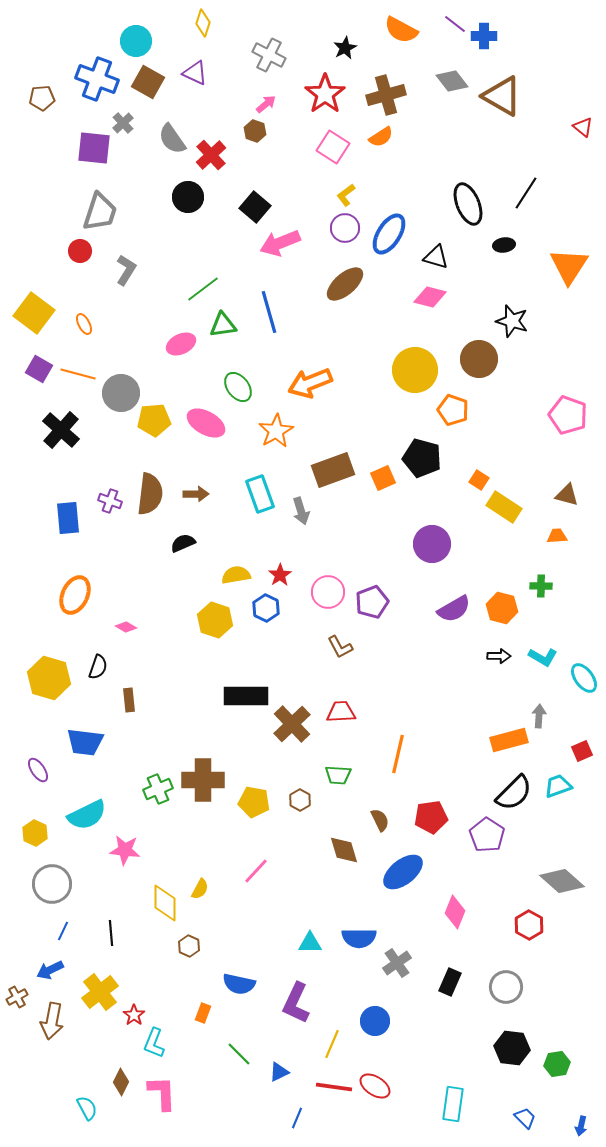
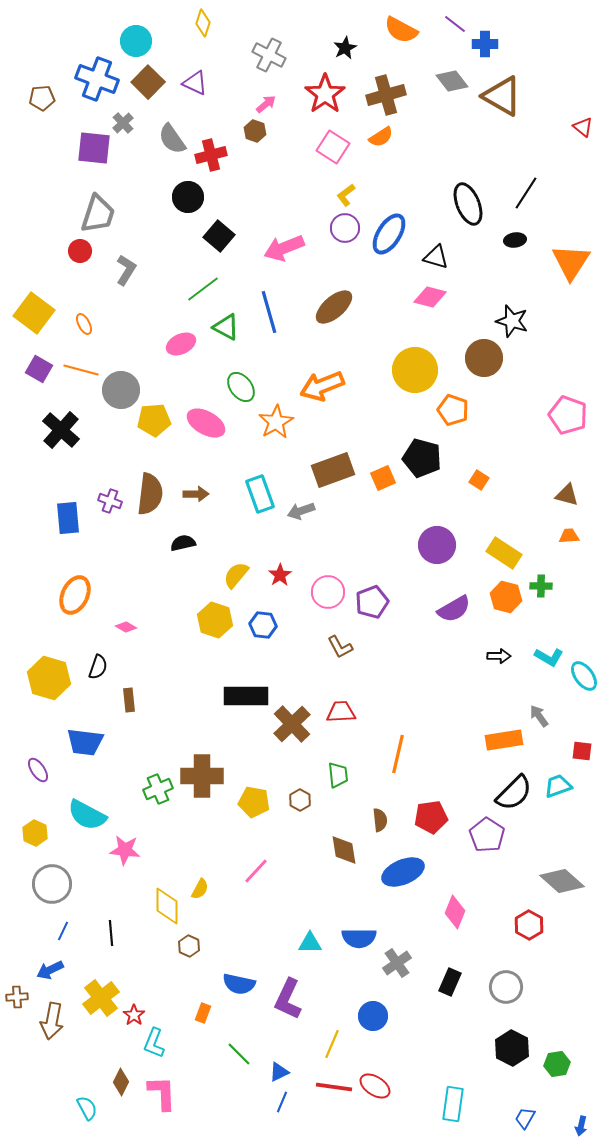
blue cross at (484, 36): moved 1 px right, 8 px down
purple triangle at (195, 73): moved 10 px down
brown square at (148, 82): rotated 16 degrees clockwise
red cross at (211, 155): rotated 28 degrees clockwise
black square at (255, 207): moved 36 px left, 29 px down
gray trapezoid at (100, 212): moved 2 px left, 2 px down
pink arrow at (280, 243): moved 4 px right, 5 px down
black ellipse at (504, 245): moved 11 px right, 5 px up
orange triangle at (569, 266): moved 2 px right, 4 px up
brown ellipse at (345, 284): moved 11 px left, 23 px down
green triangle at (223, 325): moved 3 px right, 2 px down; rotated 36 degrees clockwise
brown circle at (479, 359): moved 5 px right, 1 px up
orange line at (78, 374): moved 3 px right, 4 px up
orange arrow at (310, 383): moved 12 px right, 3 px down
green ellipse at (238, 387): moved 3 px right
gray circle at (121, 393): moved 3 px up
orange star at (276, 431): moved 9 px up
yellow rectangle at (504, 507): moved 46 px down
gray arrow at (301, 511): rotated 88 degrees clockwise
orange trapezoid at (557, 536): moved 12 px right
black semicircle at (183, 543): rotated 10 degrees clockwise
purple circle at (432, 544): moved 5 px right, 1 px down
yellow semicircle at (236, 575): rotated 40 degrees counterclockwise
blue hexagon at (266, 608): moved 3 px left, 17 px down; rotated 20 degrees counterclockwise
orange hexagon at (502, 608): moved 4 px right, 11 px up
cyan L-shape at (543, 657): moved 6 px right
cyan ellipse at (584, 678): moved 2 px up
gray arrow at (539, 716): rotated 40 degrees counterclockwise
orange rectangle at (509, 740): moved 5 px left; rotated 6 degrees clockwise
red square at (582, 751): rotated 30 degrees clockwise
green trapezoid at (338, 775): rotated 100 degrees counterclockwise
brown cross at (203, 780): moved 1 px left, 4 px up
cyan semicircle at (87, 815): rotated 54 degrees clockwise
brown semicircle at (380, 820): rotated 20 degrees clockwise
brown diamond at (344, 850): rotated 8 degrees clockwise
blue ellipse at (403, 872): rotated 15 degrees clockwise
yellow diamond at (165, 903): moved 2 px right, 3 px down
yellow cross at (100, 992): moved 1 px right, 6 px down
brown cross at (17, 997): rotated 25 degrees clockwise
purple L-shape at (296, 1003): moved 8 px left, 4 px up
blue circle at (375, 1021): moved 2 px left, 5 px up
black hexagon at (512, 1048): rotated 20 degrees clockwise
blue line at (297, 1118): moved 15 px left, 16 px up
blue trapezoid at (525, 1118): rotated 105 degrees counterclockwise
